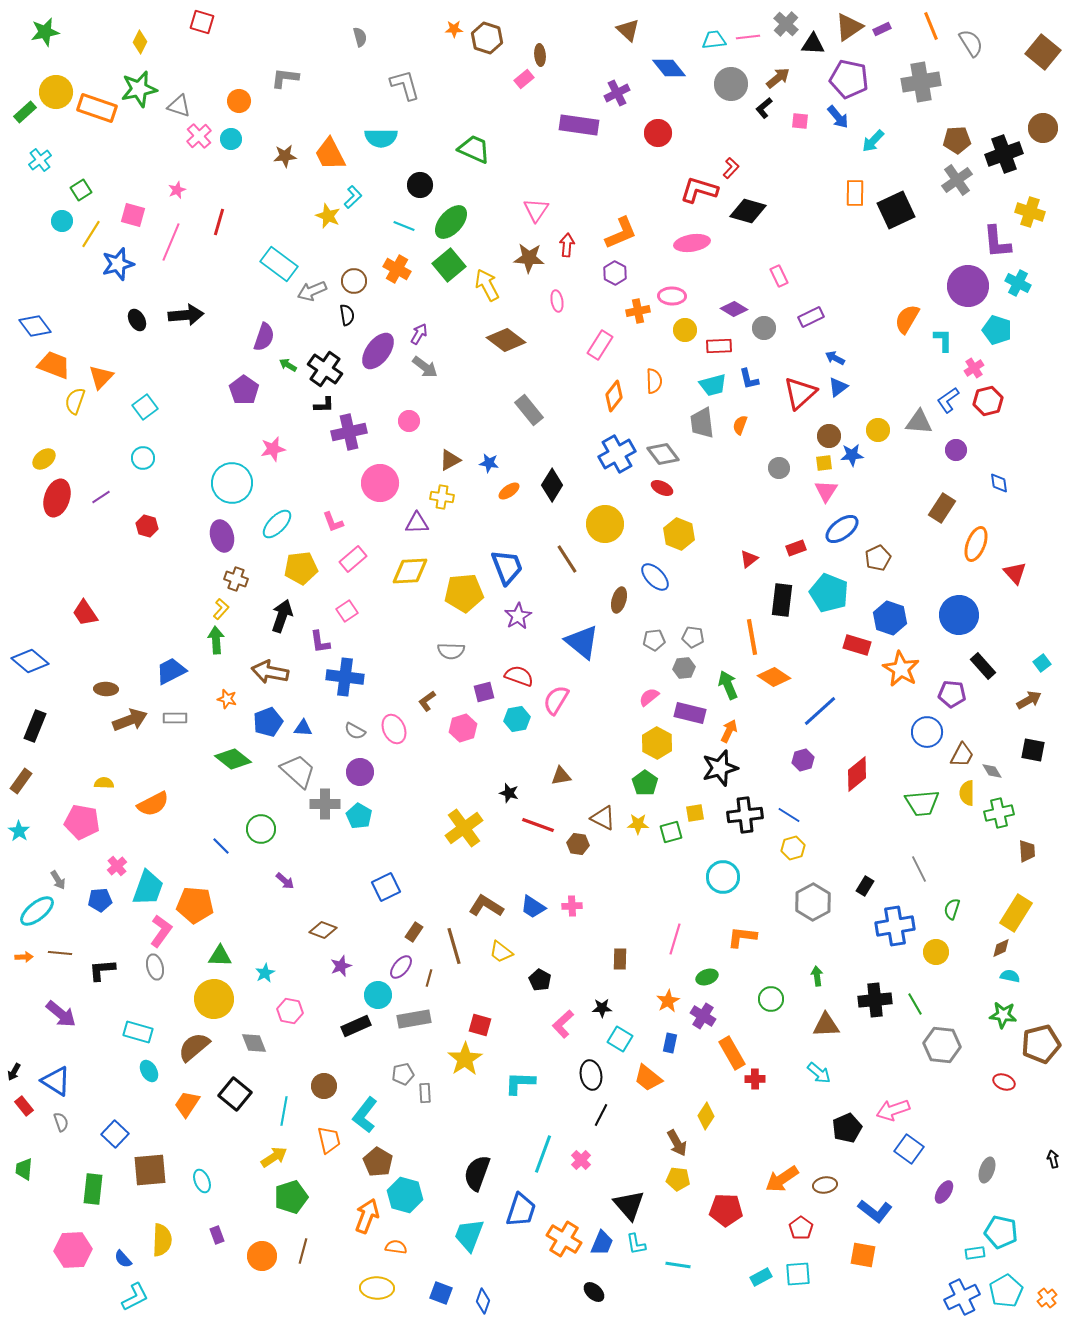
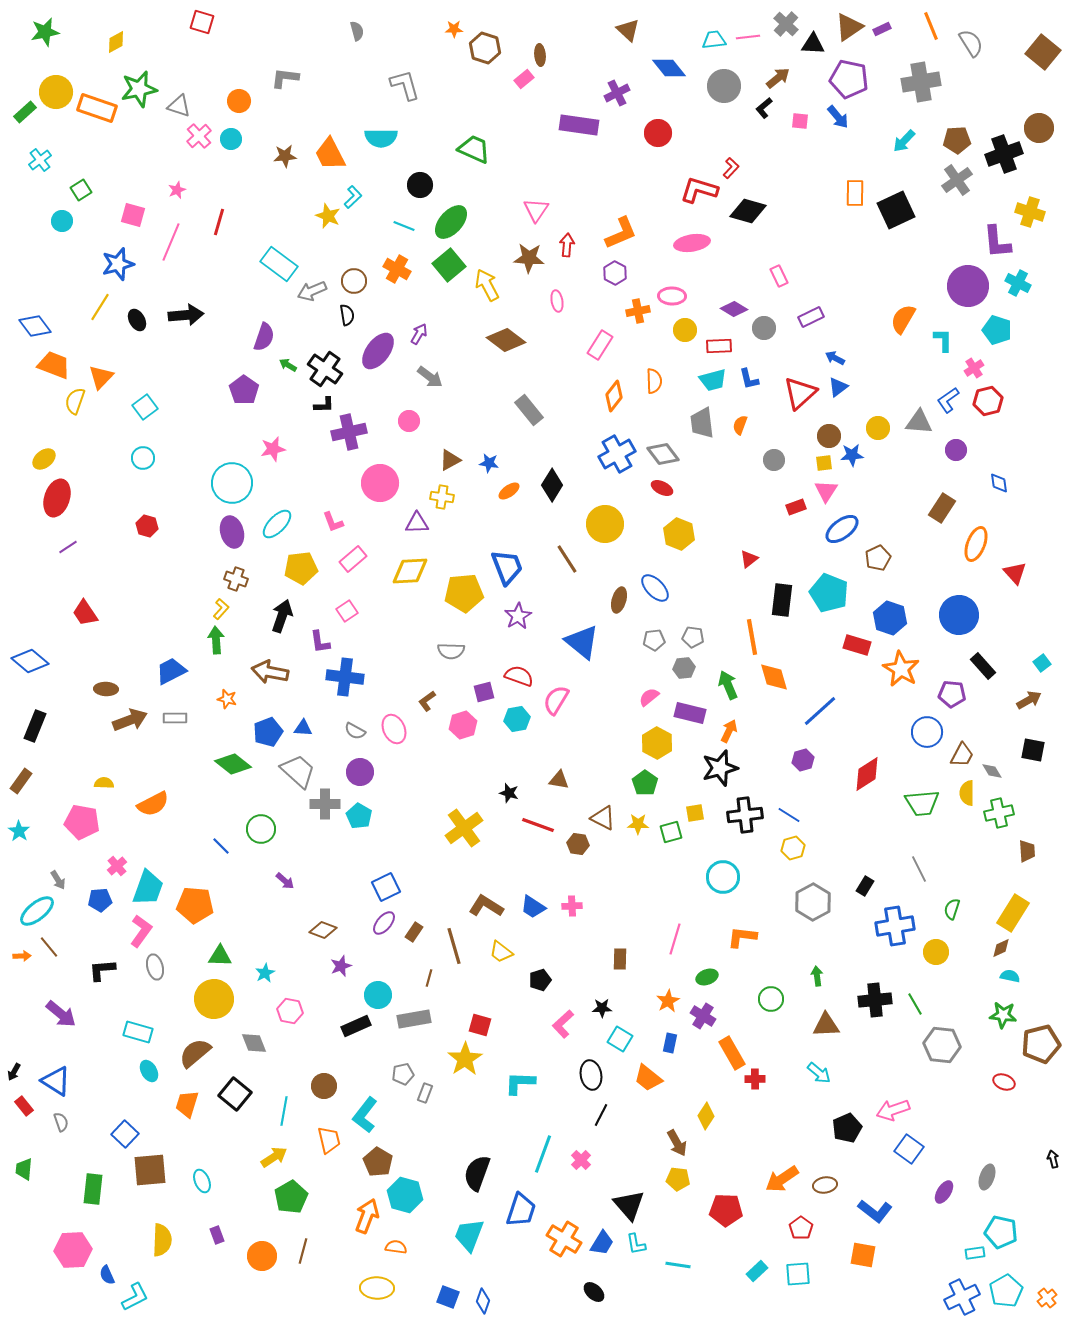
gray semicircle at (360, 37): moved 3 px left, 6 px up
brown hexagon at (487, 38): moved 2 px left, 10 px down
yellow diamond at (140, 42): moved 24 px left; rotated 35 degrees clockwise
gray circle at (731, 84): moved 7 px left, 2 px down
brown circle at (1043, 128): moved 4 px left
cyan arrow at (873, 141): moved 31 px right
yellow line at (91, 234): moved 9 px right, 73 px down
orange semicircle at (907, 319): moved 4 px left
gray arrow at (425, 367): moved 5 px right, 10 px down
cyan trapezoid at (713, 385): moved 5 px up
yellow circle at (878, 430): moved 2 px up
gray circle at (779, 468): moved 5 px left, 8 px up
purple line at (101, 497): moved 33 px left, 50 px down
purple ellipse at (222, 536): moved 10 px right, 4 px up
red rectangle at (796, 548): moved 41 px up
blue ellipse at (655, 577): moved 11 px down
orange diamond at (774, 677): rotated 40 degrees clockwise
blue pentagon at (268, 722): moved 10 px down
pink hexagon at (463, 728): moved 3 px up
green diamond at (233, 759): moved 5 px down
red diamond at (857, 774): moved 10 px right; rotated 6 degrees clockwise
brown triangle at (561, 776): moved 2 px left, 4 px down; rotated 20 degrees clockwise
yellow rectangle at (1016, 913): moved 3 px left
pink L-shape at (161, 931): moved 20 px left
brown line at (60, 953): moved 11 px left, 6 px up; rotated 45 degrees clockwise
orange arrow at (24, 957): moved 2 px left, 1 px up
purple ellipse at (401, 967): moved 17 px left, 44 px up
black pentagon at (540, 980): rotated 25 degrees clockwise
brown semicircle at (194, 1047): moved 1 px right, 6 px down
gray rectangle at (425, 1093): rotated 24 degrees clockwise
orange trapezoid at (187, 1104): rotated 16 degrees counterclockwise
blue square at (115, 1134): moved 10 px right
gray ellipse at (987, 1170): moved 7 px down
green pentagon at (291, 1197): rotated 12 degrees counterclockwise
blue trapezoid at (602, 1243): rotated 8 degrees clockwise
blue semicircle at (123, 1259): moved 16 px left, 16 px down; rotated 18 degrees clockwise
cyan rectangle at (761, 1277): moved 4 px left, 6 px up; rotated 15 degrees counterclockwise
blue square at (441, 1293): moved 7 px right, 4 px down
